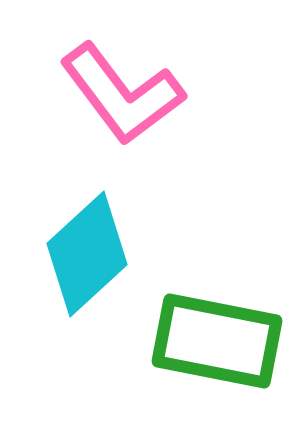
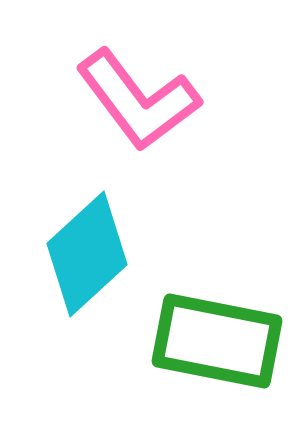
pink L-shape: moved 16 px right, 6 px down
